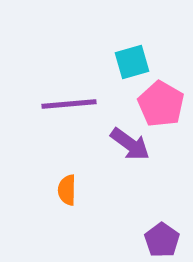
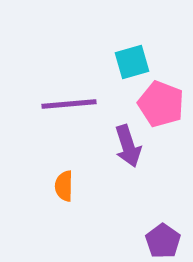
pink pentagon: rotated 9 degrees counterclockwise
purple arrow: moved 2 px left, 2 px down; rotated 36 degrees clockwise
orange semicircle: moved 3 px left, 4 px up
purple pentagon: moved 1 px right, 1 px down
